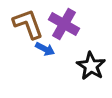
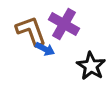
brown L-shape: moved 3 px right, 7 px down
